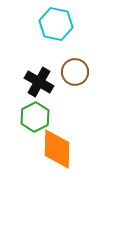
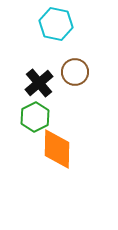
black cross: moved 1 px down; rotated 20 degrees clockwise
